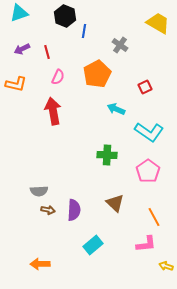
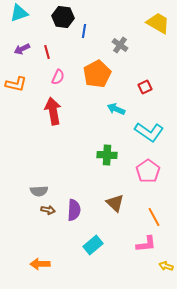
black hexagon: moved 2 px left, 1 px down; rotated 15 degrees counterclockwise
